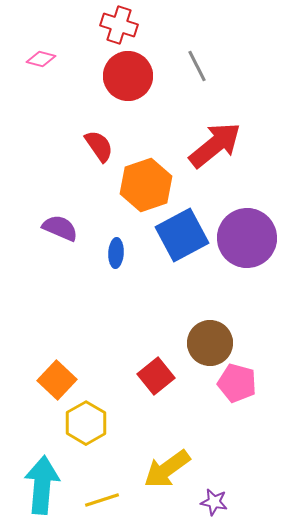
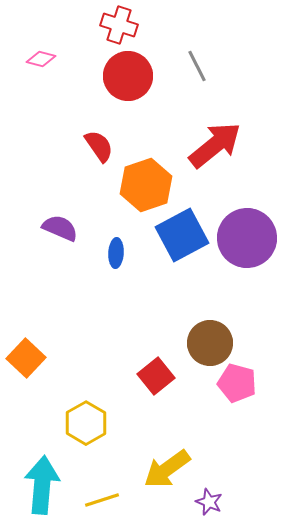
orange square: moved 31 px left, 22 px up
purple star: moved 5 px left; rotated 12 degrees clockwise
